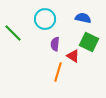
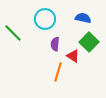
green square: rotated 18 degrees clockwise
